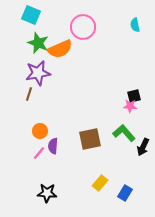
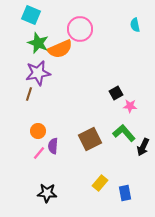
pink circle: moved 3 px left, 2 px down
black square: moved 18 px left, 3 px up; rotated 16 degrees counterclockwise
orange circle: moved 2 px left
brown square: rotated 15 degrees counterclockwise
blue rectangle: rotated 42 degrees counterclockwise
